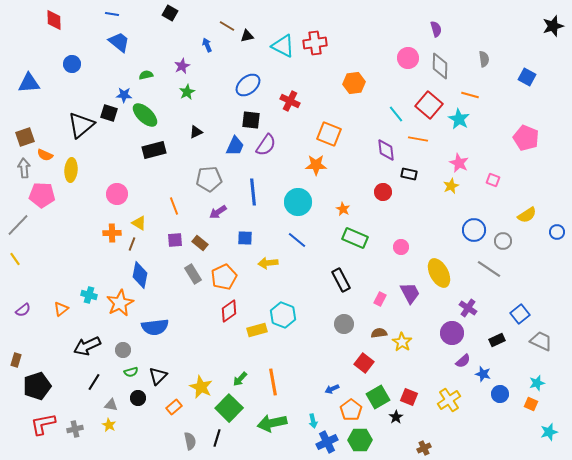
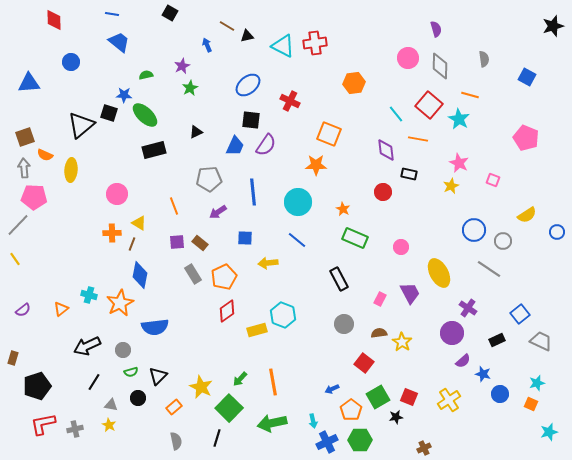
blue circle at (72, 64): moved 1 px left, 2 px up
green star at (187, 92): moved 3 px right, 4 px up
pink pentagon at (42, 195): moved 8 px left, 2 px down
purple square at (175, 240): moved 2 px right, 2 px down
black rectangle at (341, 280): moved 2 px left, 1 px up
red diamond at (229, 311): moved 2 px left
brown rectangle at (16, 360): moved 3 px left, 2 px up
black star at (396, 417): rotated 24 degrees clockwise
gray semicircle at (190, 441): moved 14 px left
